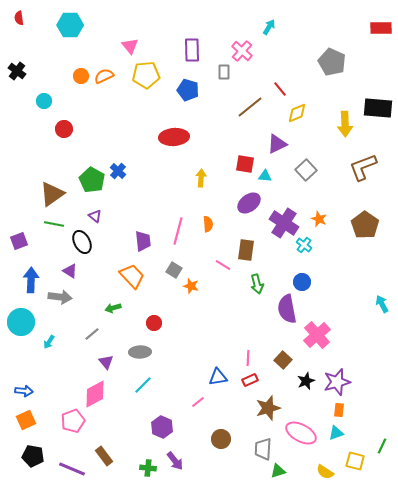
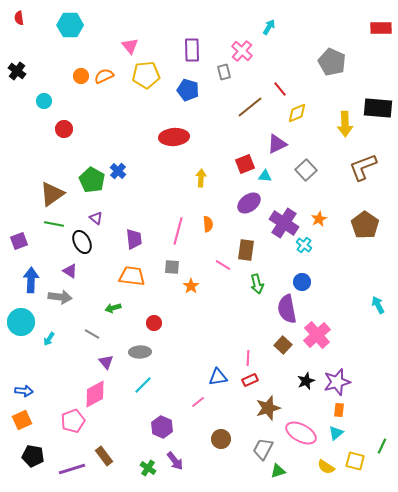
gray rectangle at (224, 72): rotated 14 degrees counterclockwise
red square at (245, 164): rotated 30 degrees counterclockwise
purple triangle at (95, 216): moved 1 px right, 2 px down
orange star at (319, 219): rotated 21 degrees clockwise
purple trapezoid at (143, 241): moved 9 px left, 2 px up
gray square at (174, 270): moved 2 px left, 3 px up; rotated 28 degrees counterclockwise
orange trapezoid at (132, 276): rotated 40 degrees counterclockwise
orange star at (191, 286): rotated 21 degrees clockwise
cyan arrow at (382, 304): moved 4 px left, 1 px down
gray line at (92, 334): rotated 70 degrees clockwise
cyan arrow at (49, 342): moved 3 px up
brown square at (283, 360): moved 15 px up
orange square at (26, 420): moved 4 px left
cyan triangle at (336, 433): rotated 21 degrees counterclockwise
gray trapezoid at (263, 449): rotated 25 degrees clockwise
green cross at (148, 468): rotated 28 degrees clockwise
purple line at (72, 469): rotated 40 degrees counterclockwise
yellow semicircle at (325, 472): moved 1 px right, 5 px up
